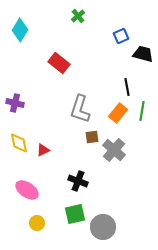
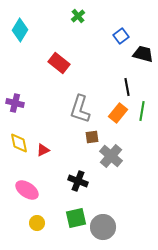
blue square: rotated 14 degrees counterclockwise
gray cross: moved 3 px left, 6 px down
green square: moved 1 px right, 4 px down
